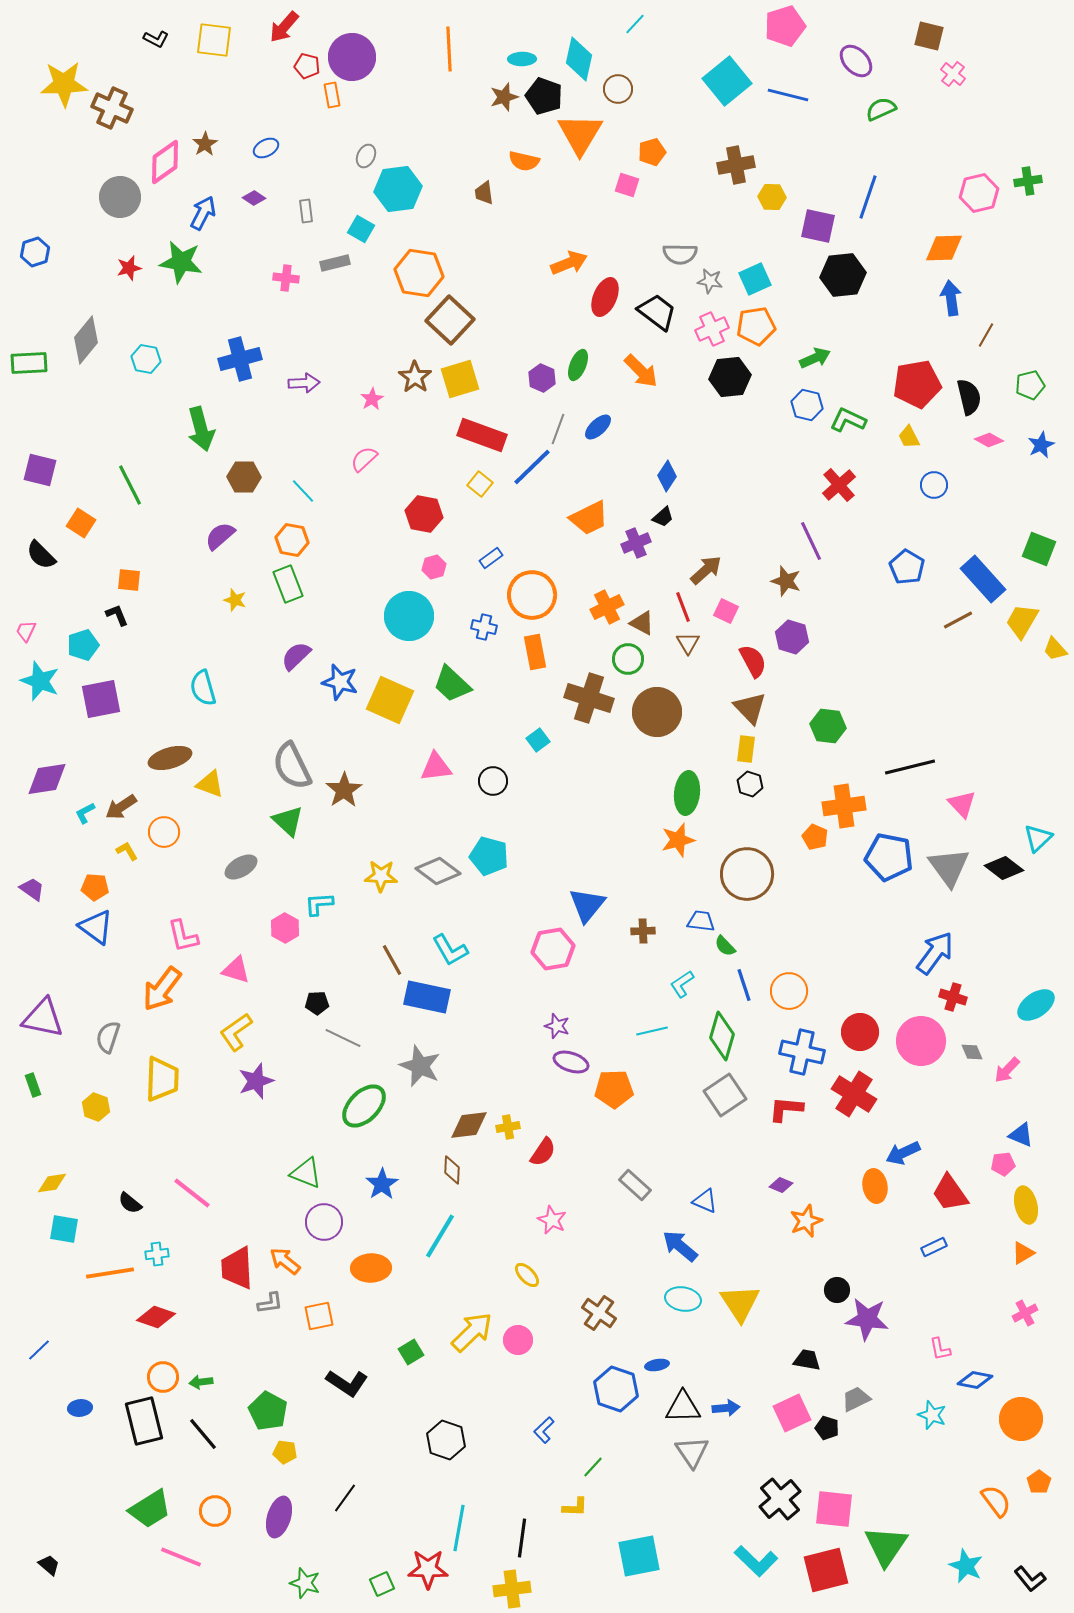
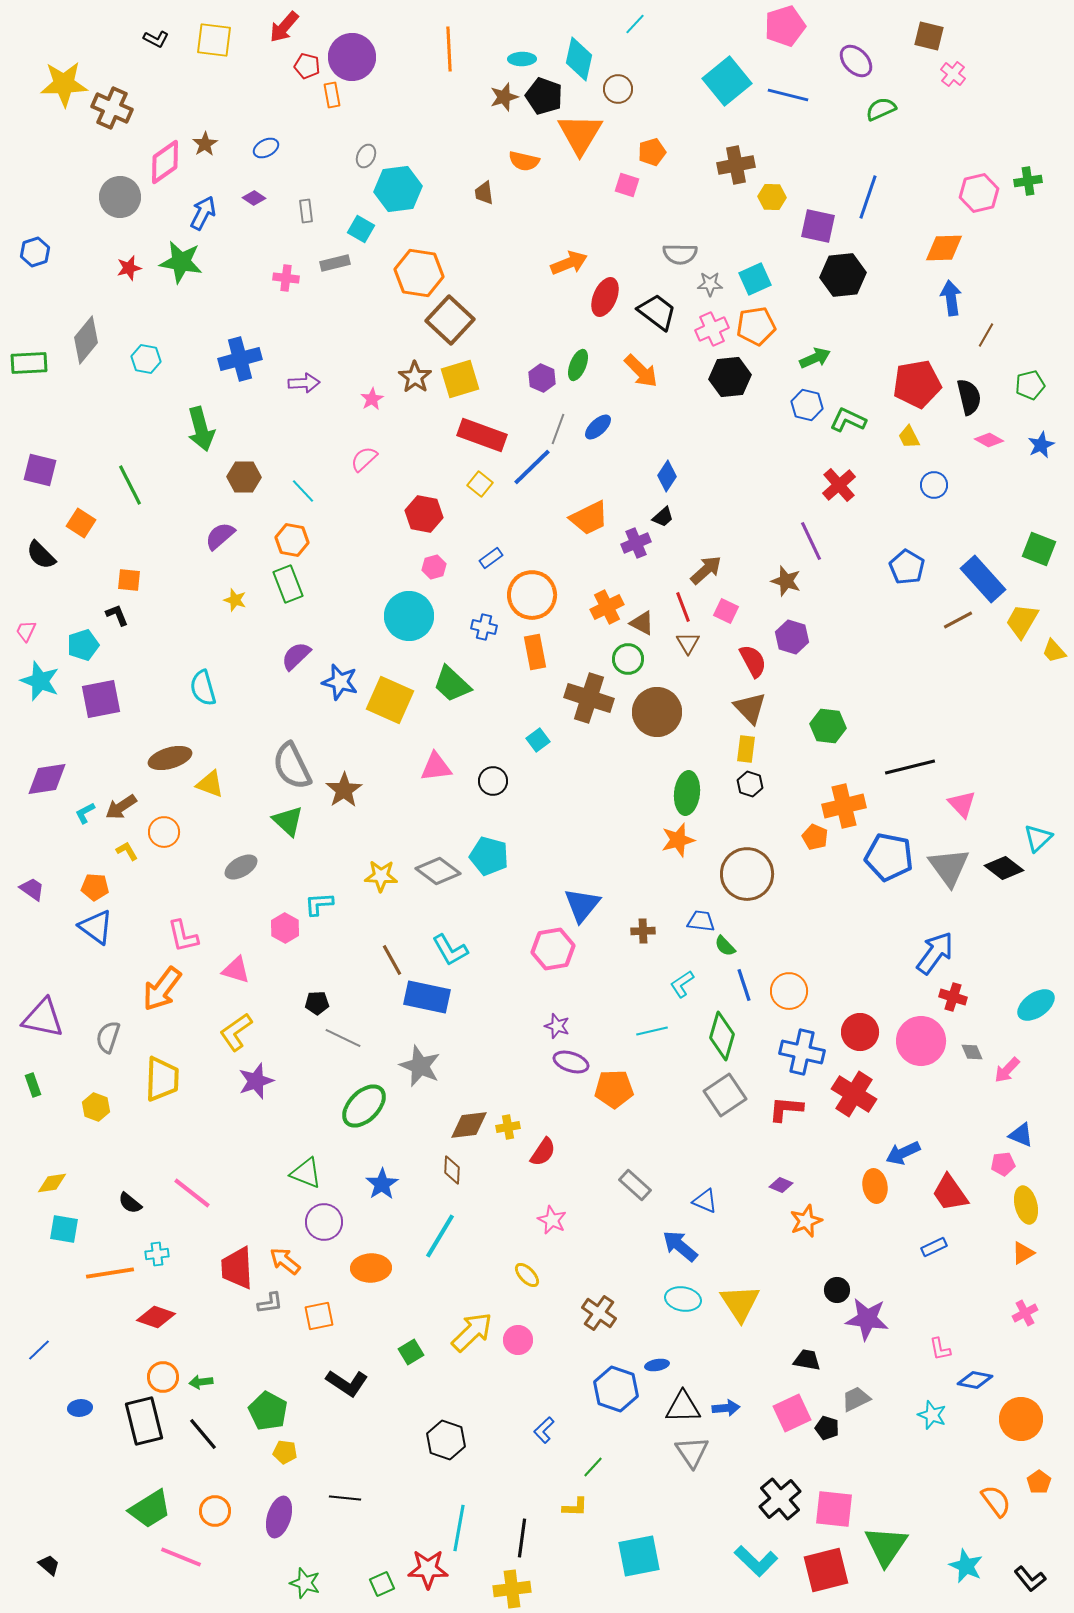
gray star at (710, 281): moved 3 px down; rotated 10 degrees counterclockwise
yellow trapezoid at (1055, 649): moved 1 px left, 2 px down
orange cross at (844, 806): rotated 6 degrees counterclockwise
blue triangle at (587, 905): moved 5 px left
black line at (345, 1498): rotated 60 degrees clockwise
